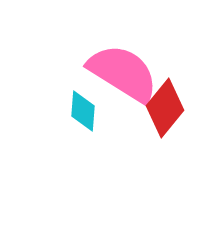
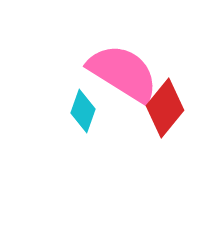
cyan diamond: rotated 15 degrees clockwise
